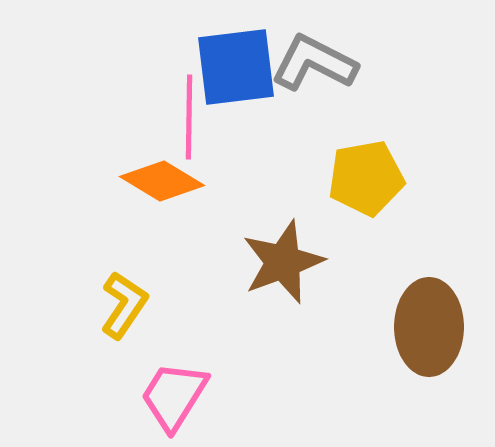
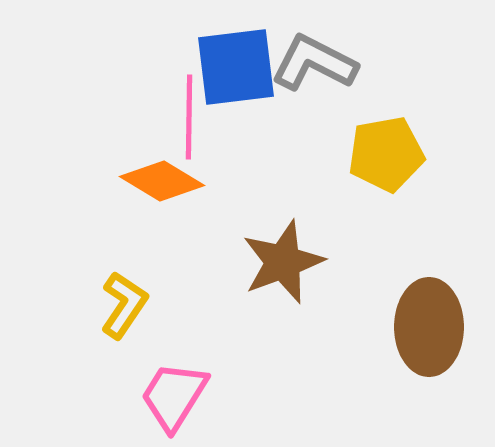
yellow pentagon: moved 20 px right, 24 px up
